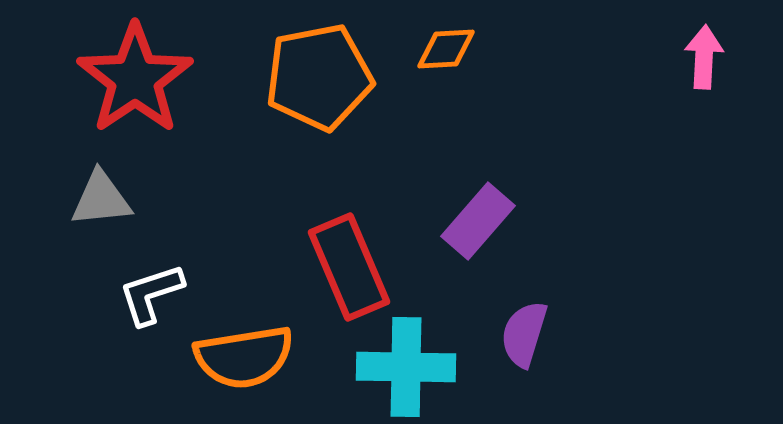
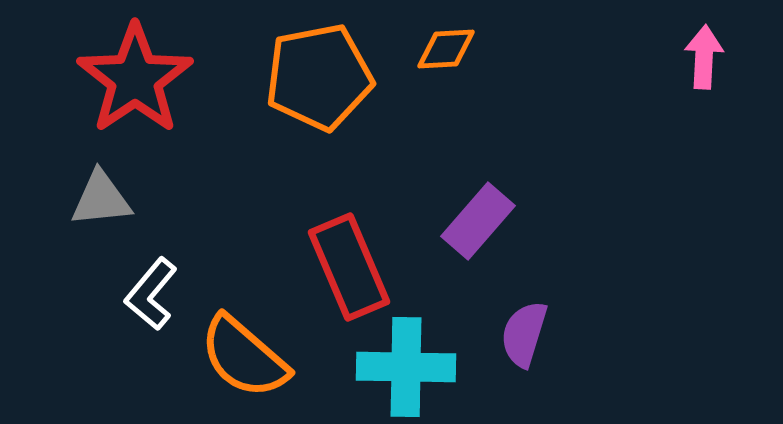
white L-shape: rotated 32 degrees counterclockwise
orange semicircle: rotated 50 degrees clockwise
